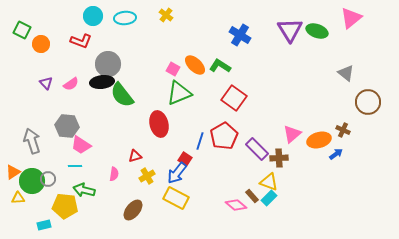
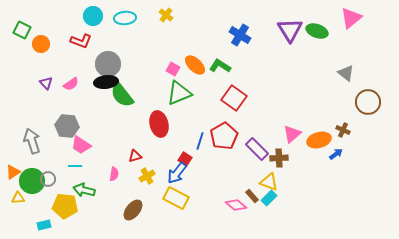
black ellipse at (102, 82): moved 4 px right
